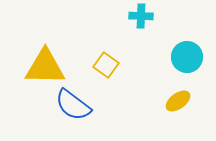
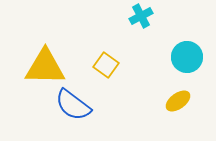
cyan cross: rotated 30 degrees counterclockwise
